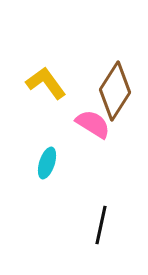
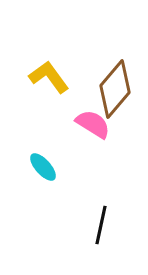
yellow L-shape: moved 3 px right, 6 px up
brown diamond: moved 2 px up; rotated 8 degrees clockwise
cyan ellipse: moved 4 px left, 4 px down; rotated 60 degrees counterclockwise
